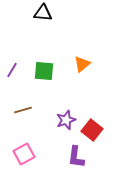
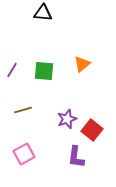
purple star: moved 1 px right, 1 px up
